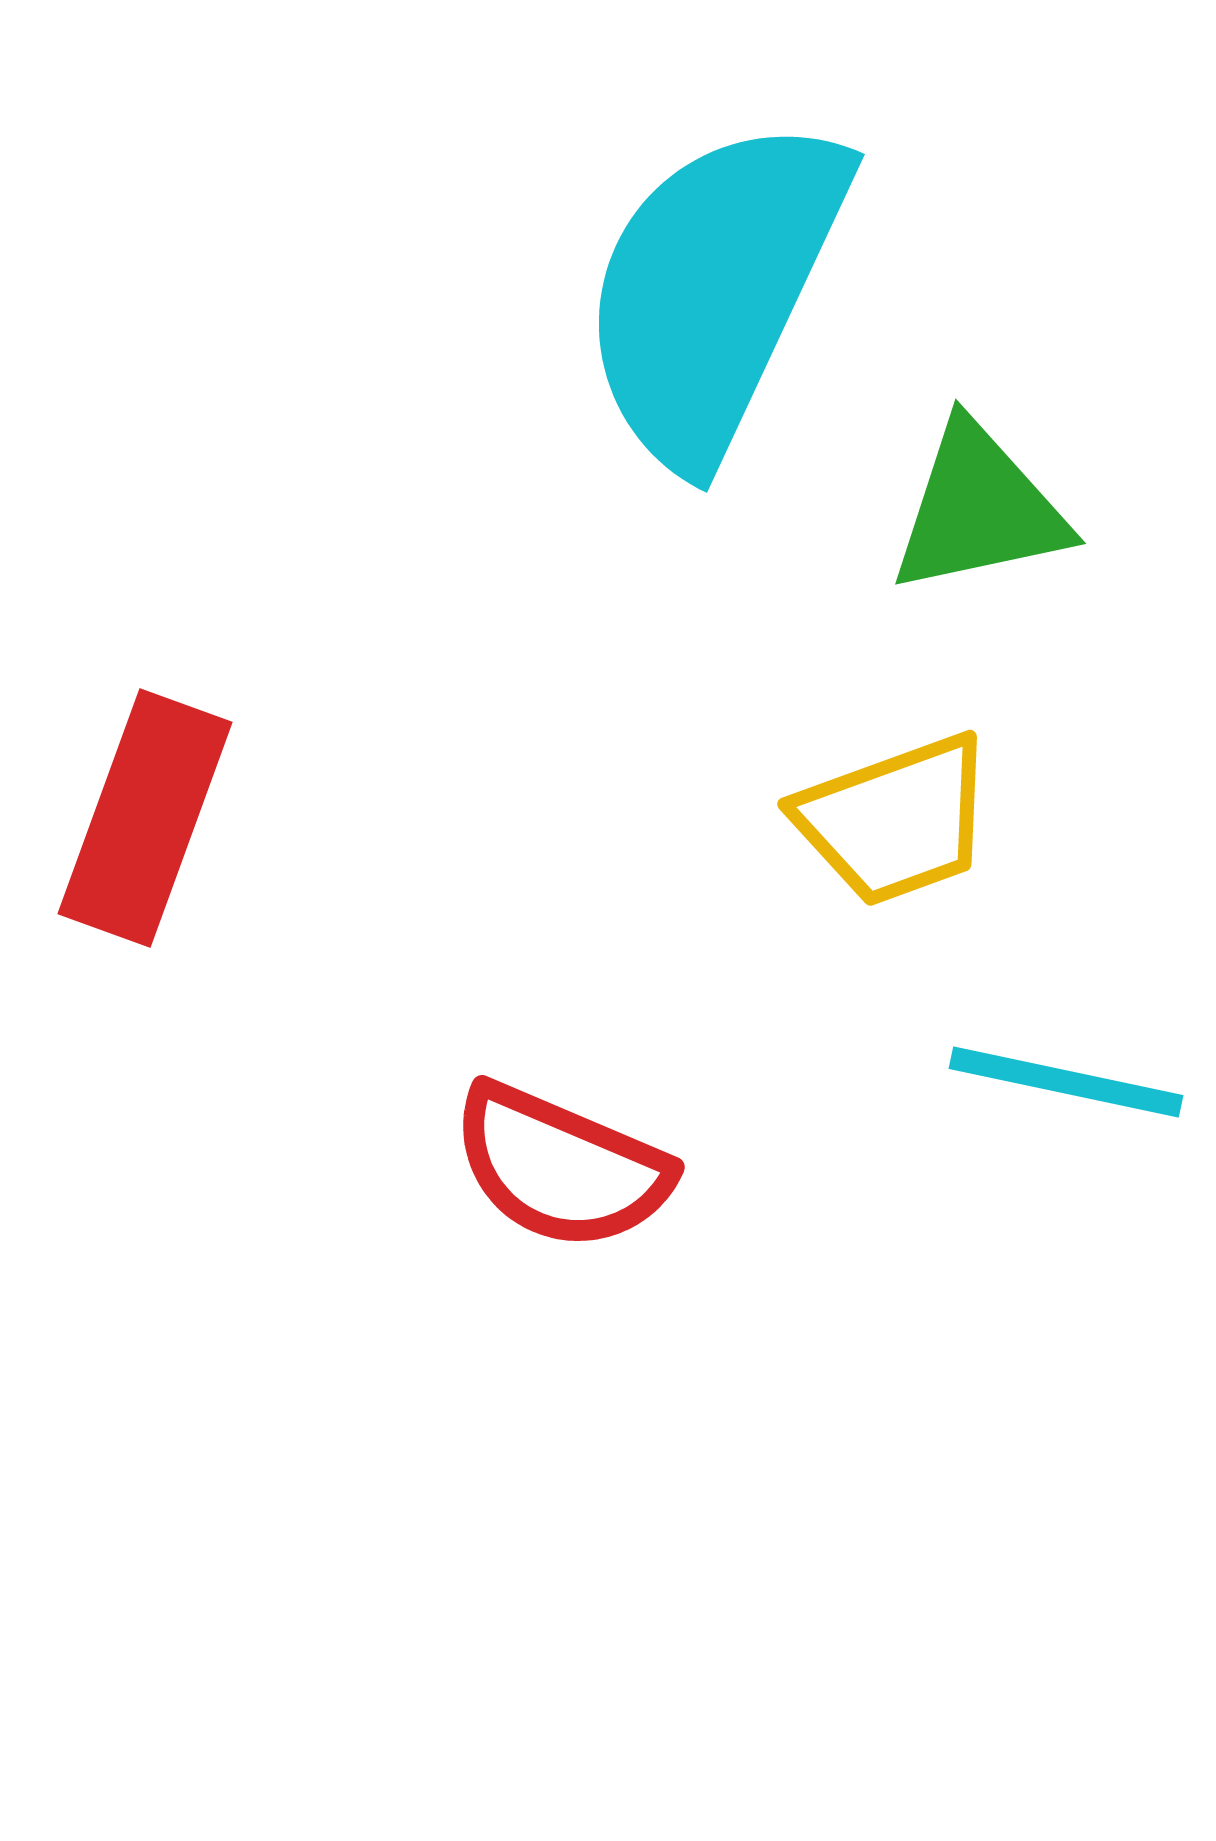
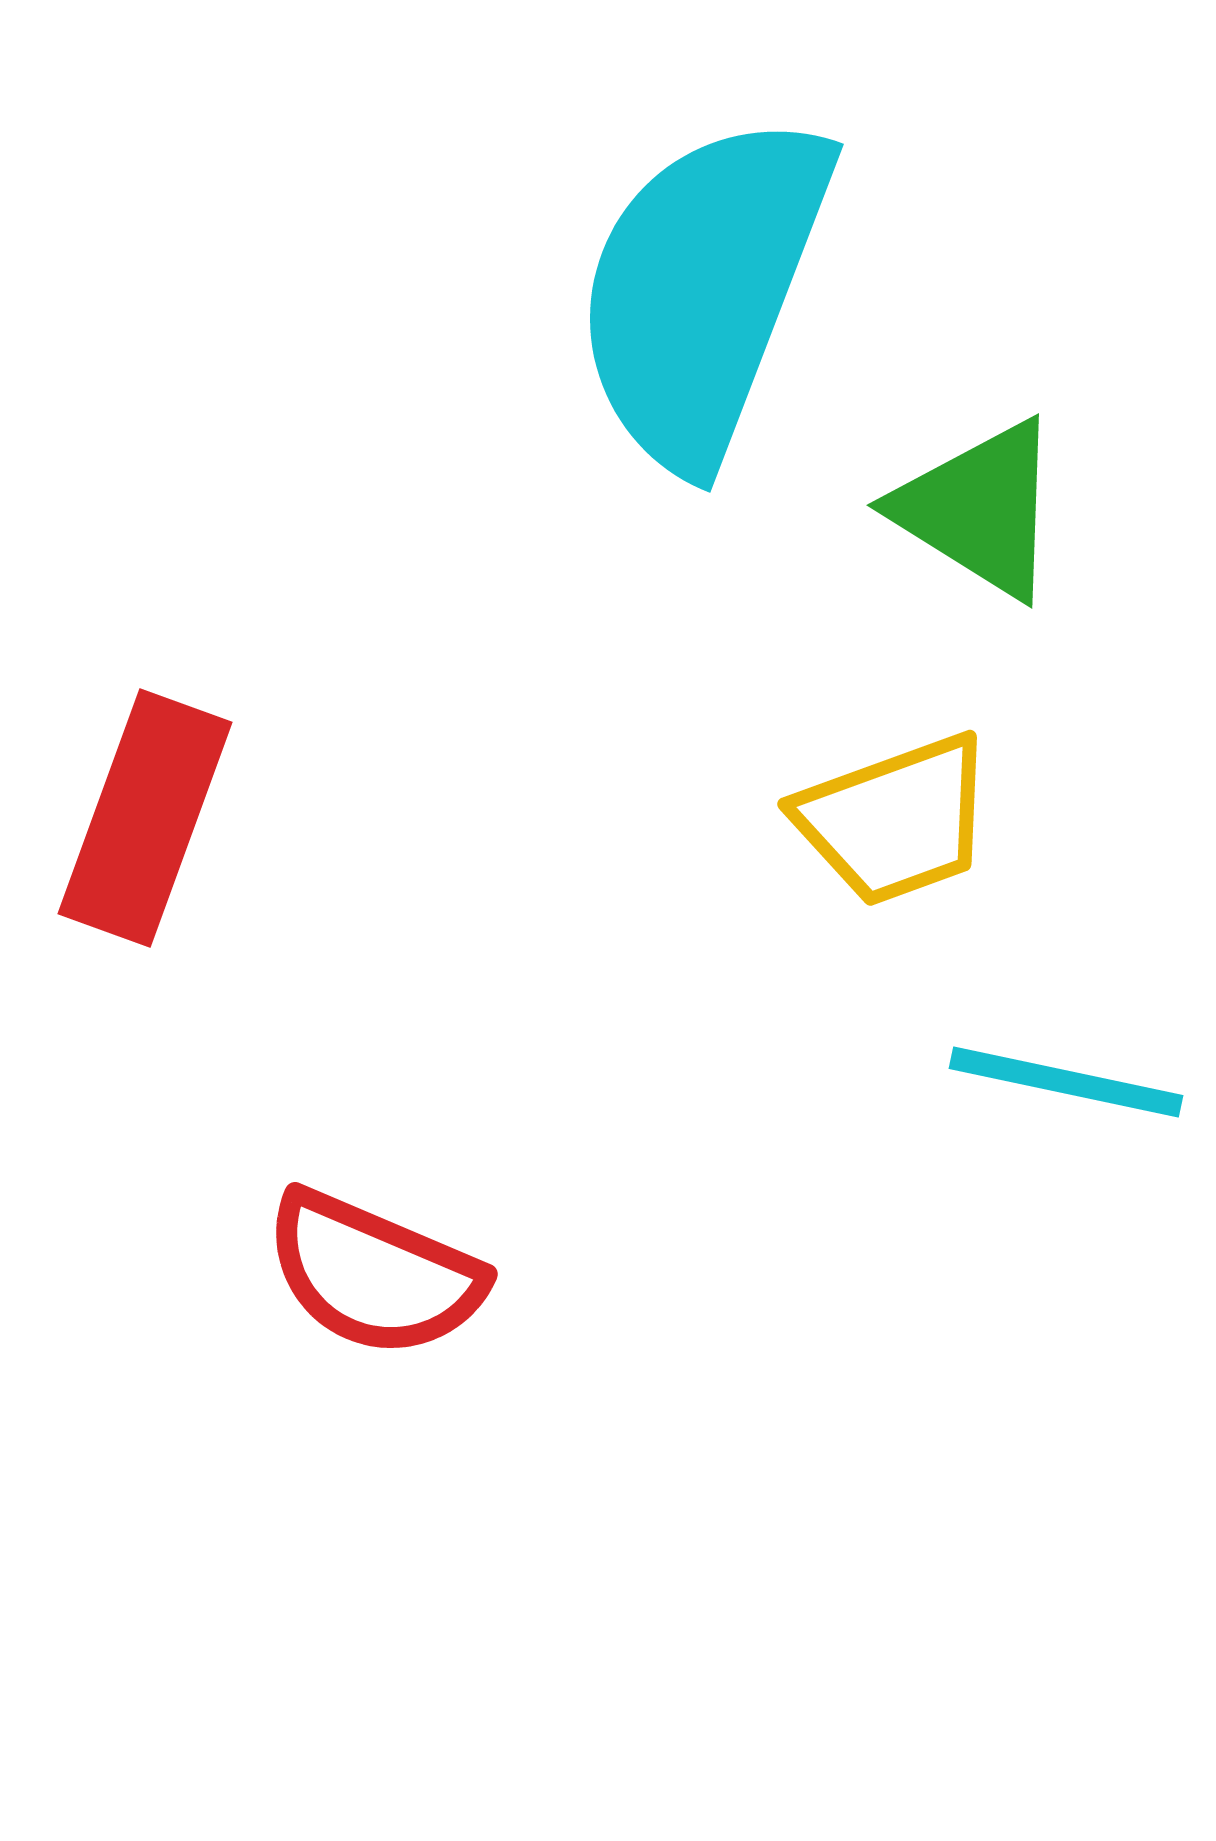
cyan semicircle: moved 11 px left; rotated 4 degrees counterclockwise
green triangle: rotated 44 degrees clockwise
red semicircle: moved 187 px left, 107 px down
